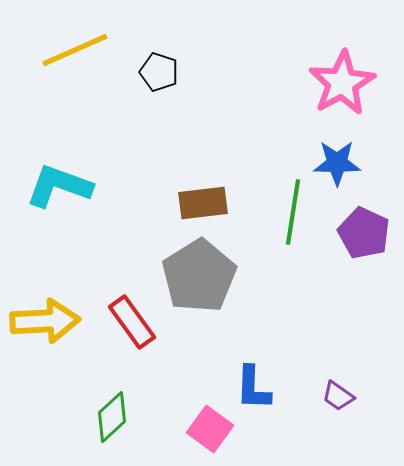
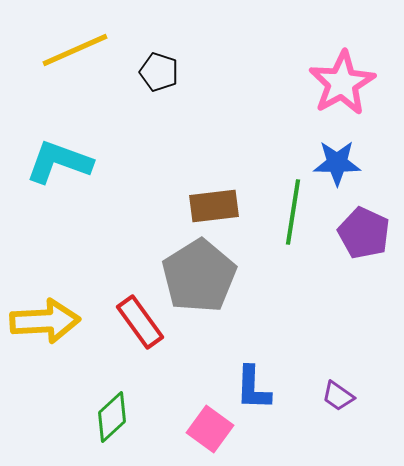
cyan L-shape: moved 24 px up
brown rectangle: moved 11 px right, 3 px down
red rectangle: moved 8 px right
